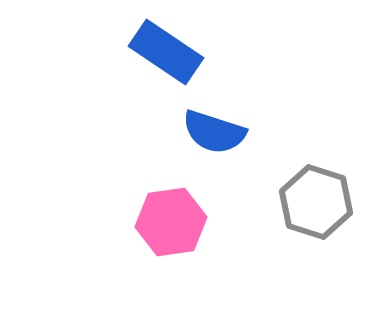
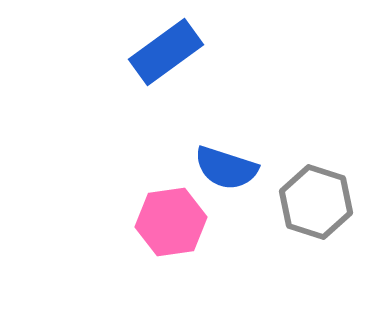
blue rectangle: rotated 70 degrees counterclockwise
blue semicircle: moved 12 px right, 36 px down
